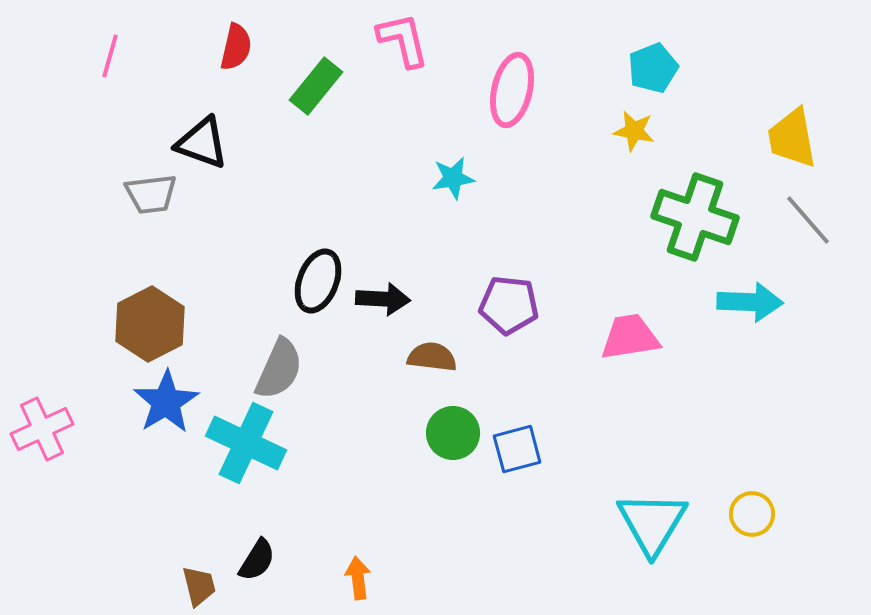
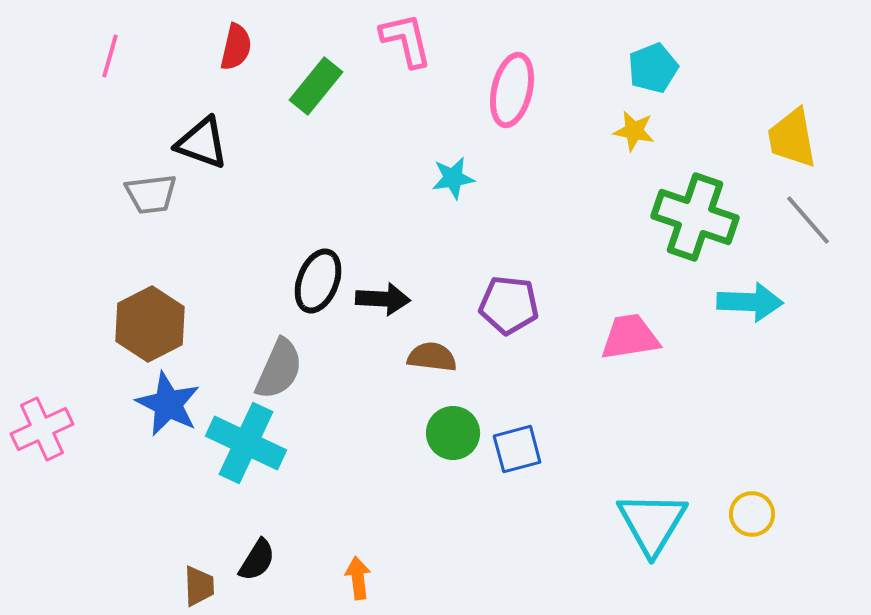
pink L-shape: moved 3 px right
blue star: moved 2 px right, 2 px down; rotated 14 degrees counterclockwise
brown trapezoid: rotated 12 degrees clockwise
